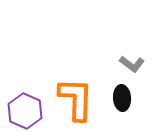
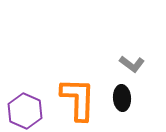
orange L-shape: moved 2 px right
